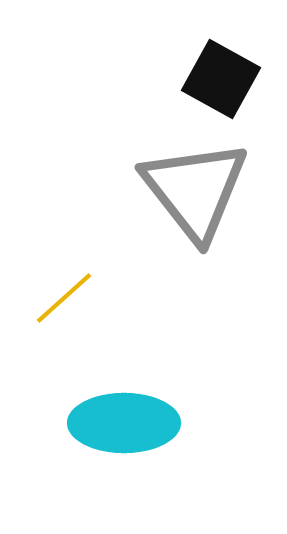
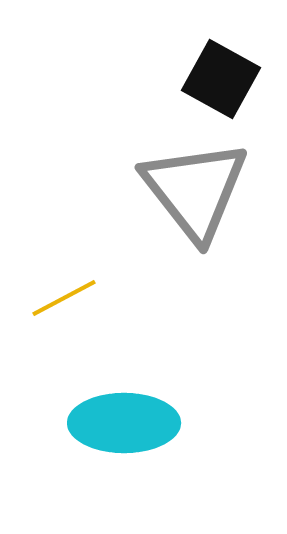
yellow line: rotated 14 degrees clockwise
